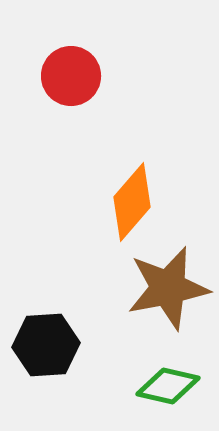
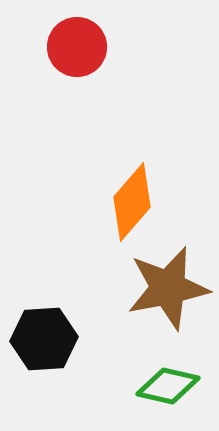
red circle: moved 6 px right, 29 px up
black hexagon: moved 2 px left, 6 px up
